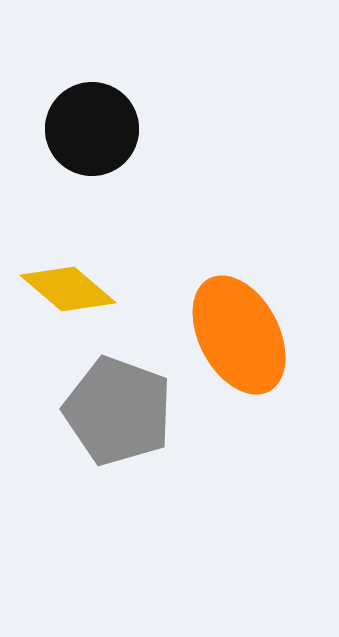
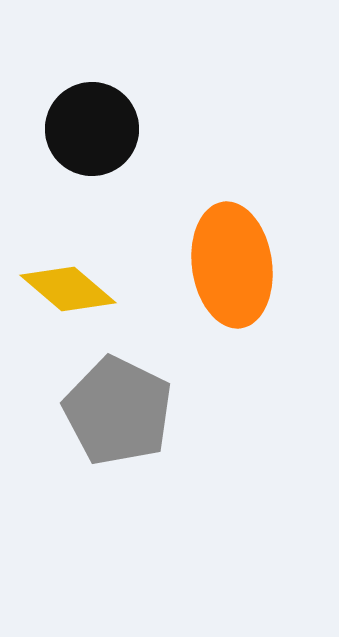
orange ellipse: moved 7 px left, 70 px up; rotated 20 degrees clockwise
gray pentagon: rotated 6 degrees clockwise
